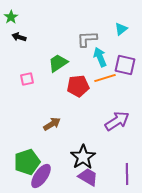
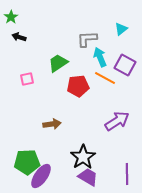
purple square: rotated 15 degrees clockwise
orange line: rotated 45 degrees clockwise
brown arrow: rotated 24 degrees clockwise
green pentagon: rotated 15 degrees clockwise
